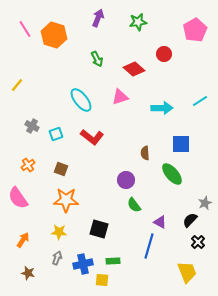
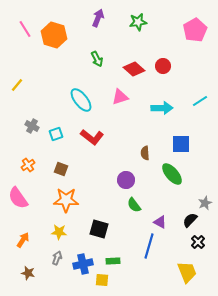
red circle: moved 1 px left, 12 px down
